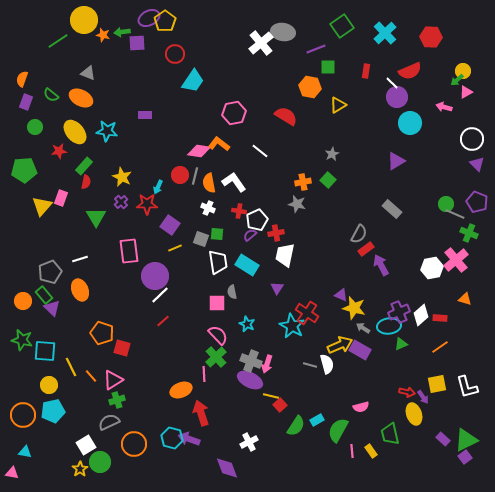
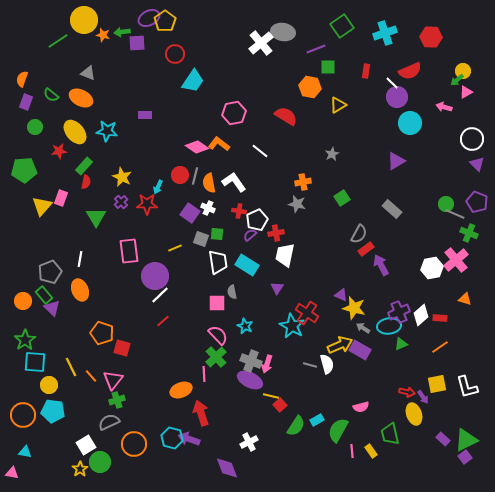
cyan cross at (385, 33): rotated 25 degrees clockwise
pink diamond at (199, 151): moved 2 px left, 4 px up; rotated 25 degrees clockwise
green square at (328, 180): moved 14 px right, 18 px down; rotated 14 degrees clockwise
purple square at (170, 225): moved 20 px right, 12 px up
white line at (80, 259): rotated 63 degrees counterclockwise
cyan star at (247, 324): moved 2 px left, 2 px down
green star at (22, 340): moved 3 px right; rotated 25 degrees clockwise
cyan square at (45, 351): moved 10 px left, 11 px down
pink triangle at (113, 380): rotated 20 degrees counterclockwise
cyan pentagon at (53, 411): rotated 20 degrees clockwise
